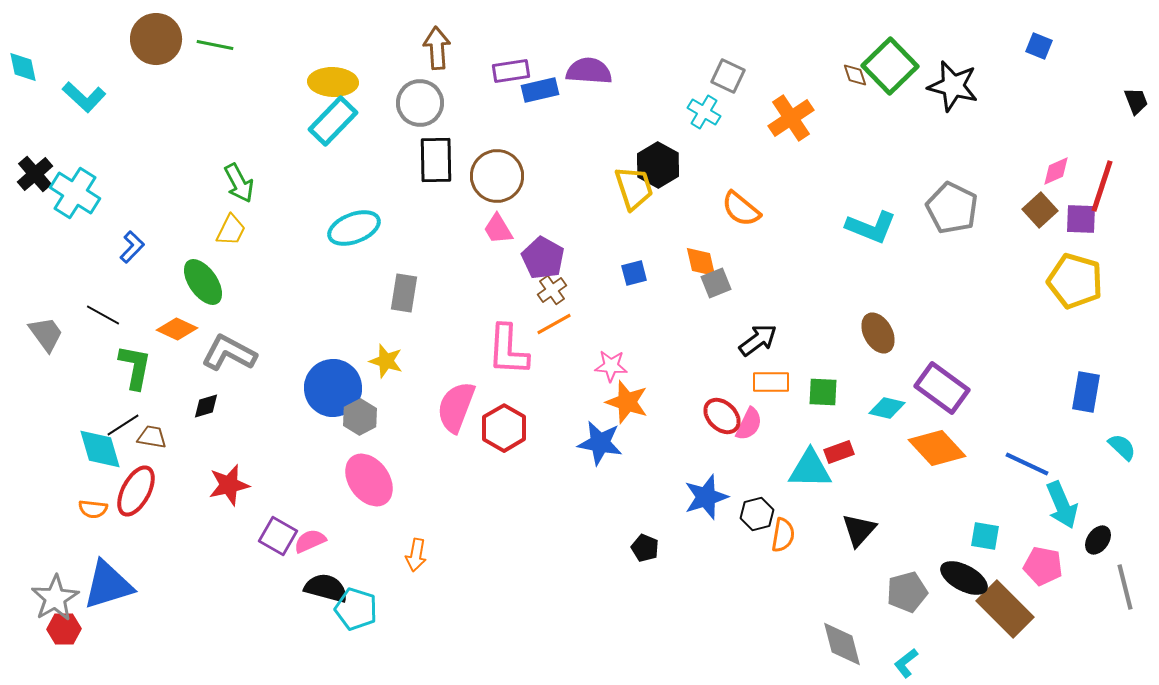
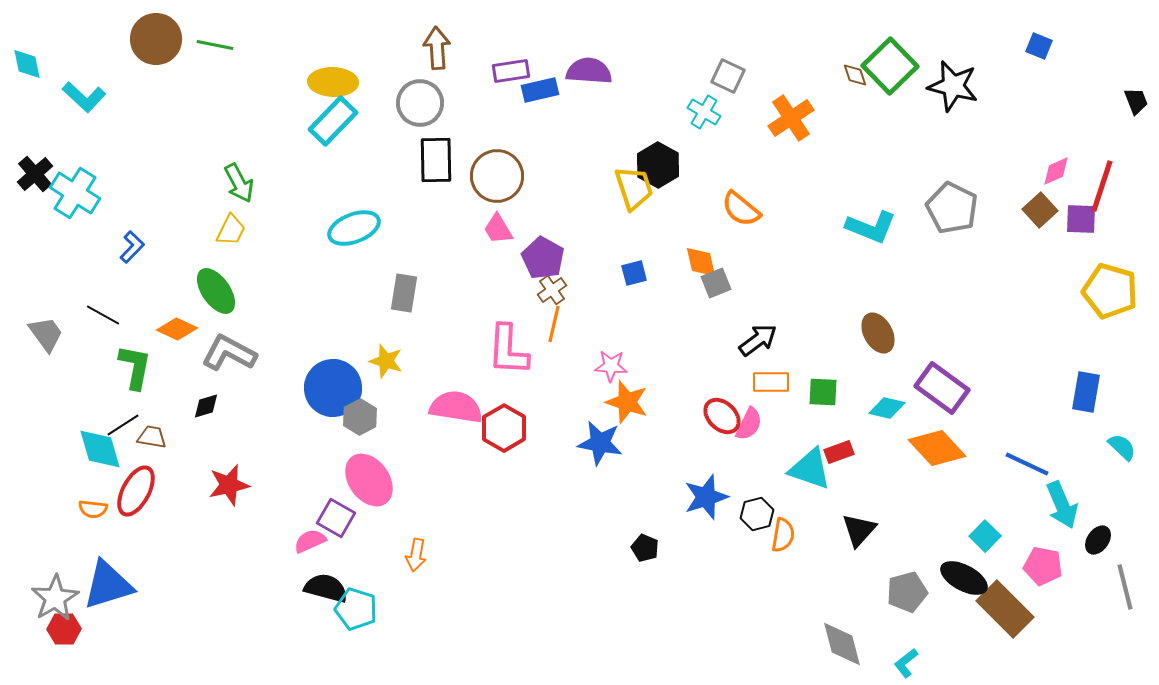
cyan diamond at (23, 67): moved 4 px right, 3 px up
yellow pentagon at (1075, 281): moved 35 px right, 10 px down
green ellipse at (203, 282): moved 13 px right, 9 px down
orange line at (554, 324): rotated 48 degrees counterclockwise
pink semicircle at (456, 407): rotated 78 degrees clockwise
cyan triangle at (810, 469): rotated 18 degrees clockwise
purple square at (278, 536): moved 58 px right, 18 px up
cyan square at (985, 536): rotated 36 degrees clockwise
